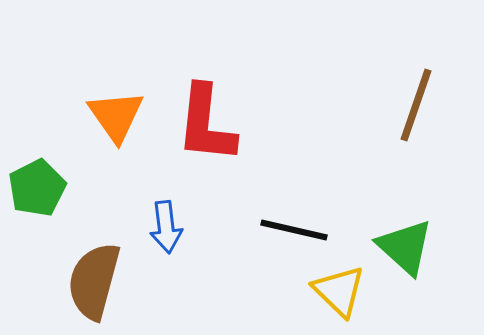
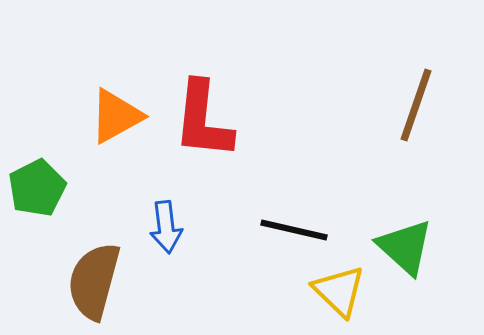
orange triangle: rotated 36 degrees clockwise
red L-shape: moved 3 px left, 4 px up
